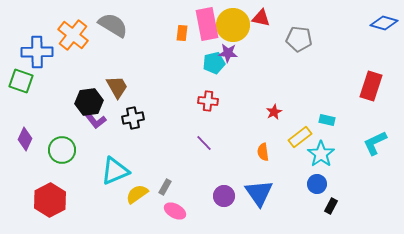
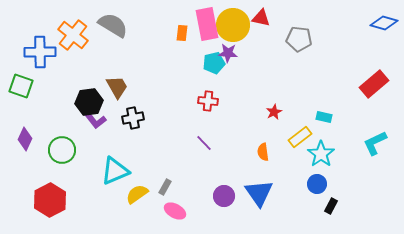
blue cross: moved 3 px right
green square: moved 5 px down
red rectangle: moved 3 px right, 2 px up; rotated 32 degrees clockwise
cyan rectangle: moved 3 px left, 3 px up
